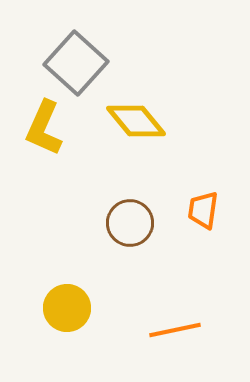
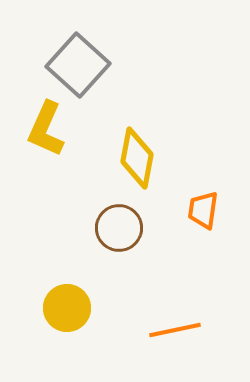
gray square: moved 2 px right, 2 px down
yellow diamond: moved 1 px right, 37 px down; rotated 50 degrees clockwise
yellow L-shape: moved 2 px right, 1 px down
brown circle: moved 11 px left, 5 px down
